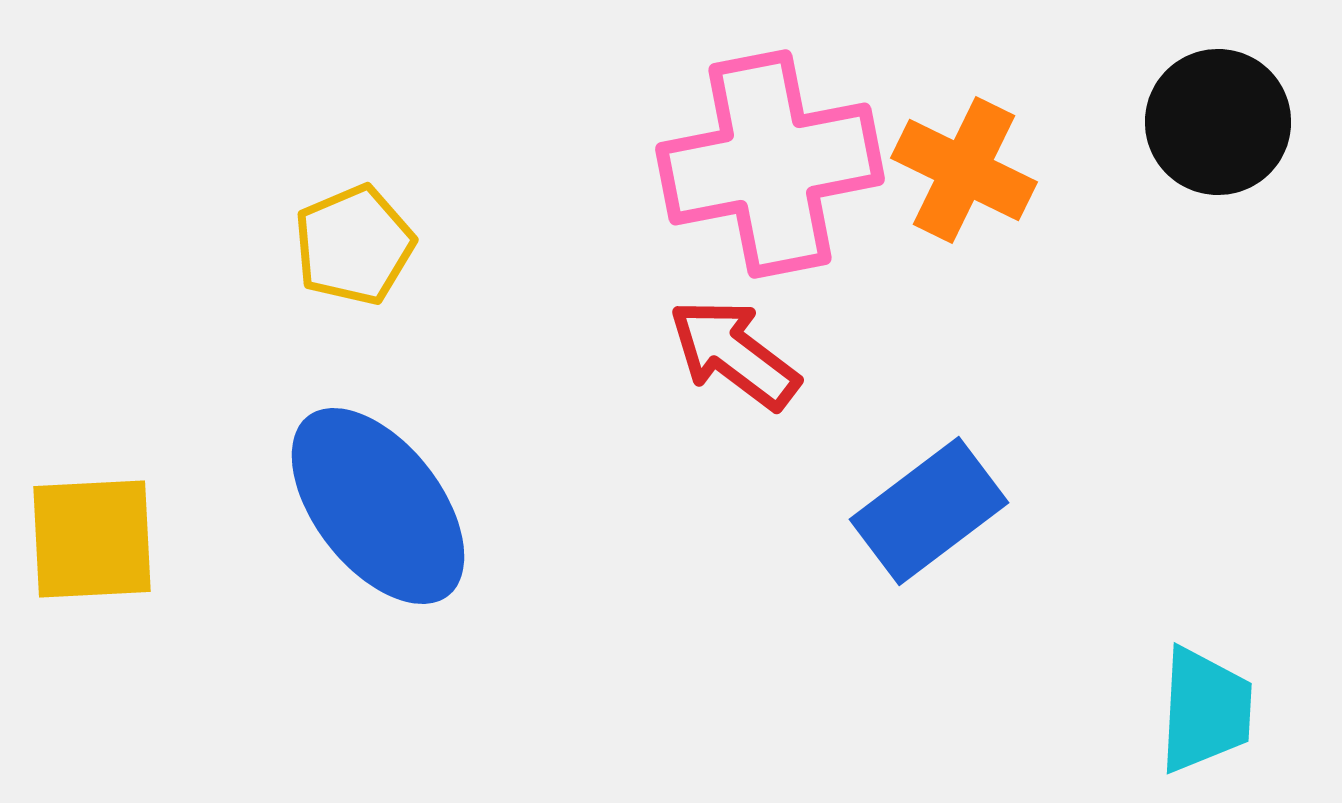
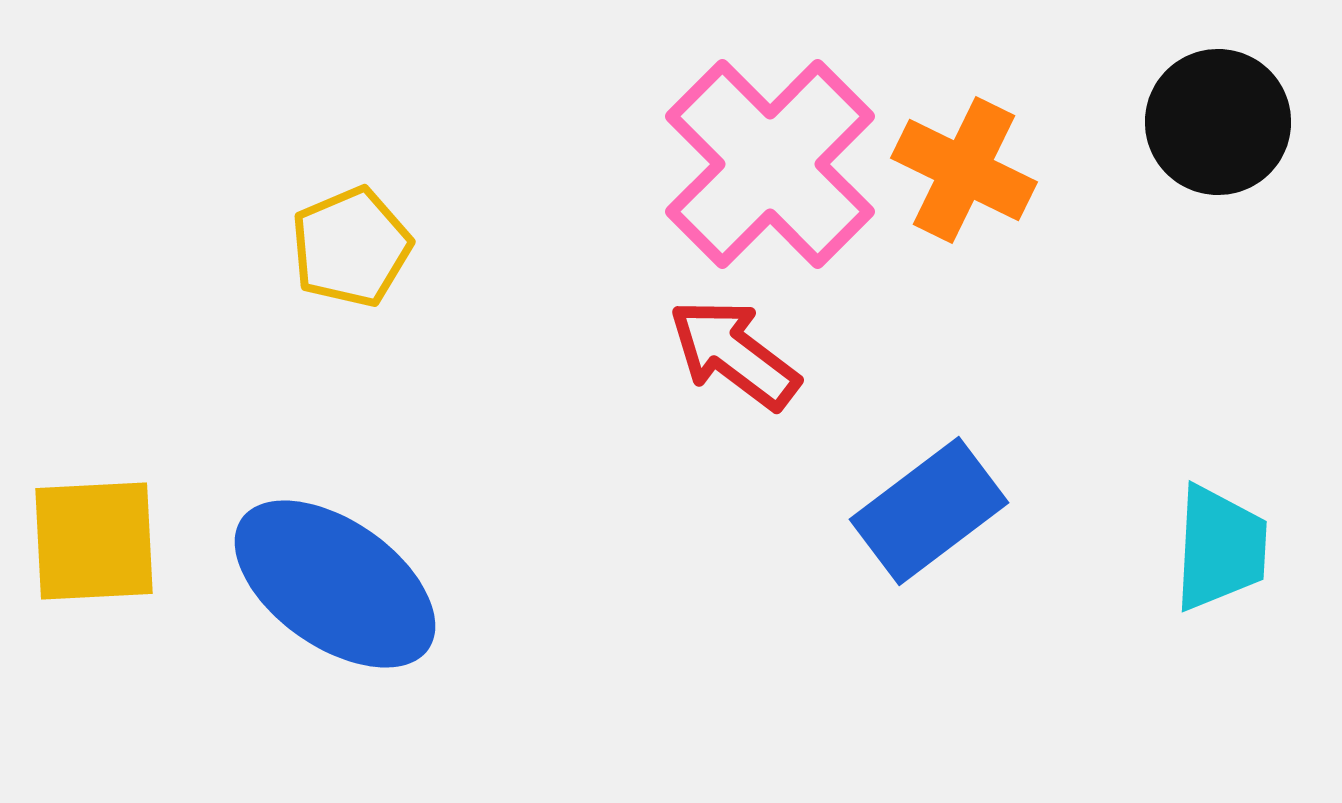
pink cross: rotated 34 degrees counterclockwise
yellow pentagon: moved 3 px left, 2 px down
blue ellipse: moved 43 px left, 78 px down; rotated 17 degrees counterclockwise
yellow square: moved 2 px right, 2 px down
cyan trapezoid: moved 15 px right, 162 px up
